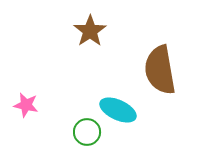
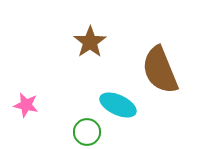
brown star: moved 11 px down
brown semicircle: rotated 12 degrees counterclockwise
cyan ellipse: moved 5 px up
